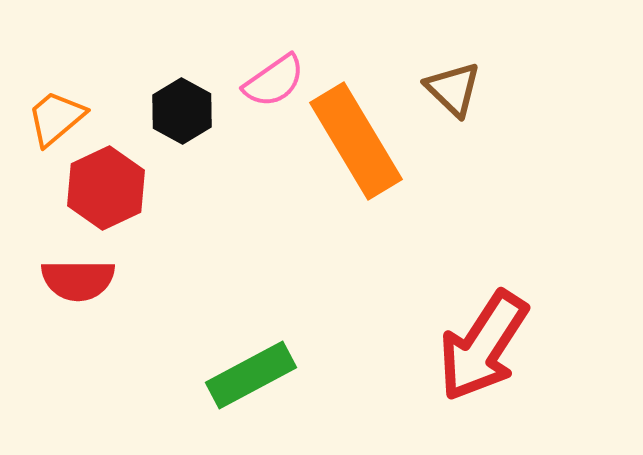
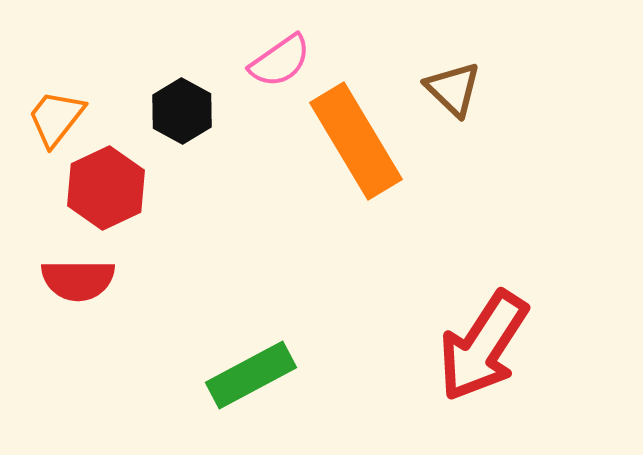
pink semicircle: moved 6 px right, 20 px up
orange trapezoid: rotated 12 degrees counterclockwise
